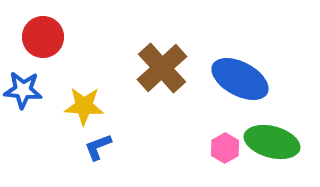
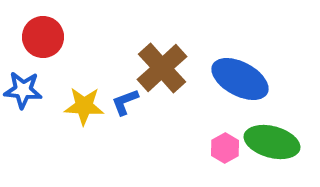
blue L-shape: moved 27 px right, 45 px up
